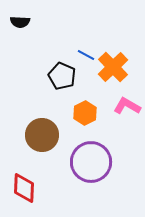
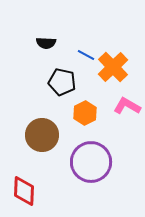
black semicircle: moved 26 px right, 21 px down
black pentagon: moved 6 px down; rotated 12 degrees counterclockwise
red diamond: moved 3 px down
